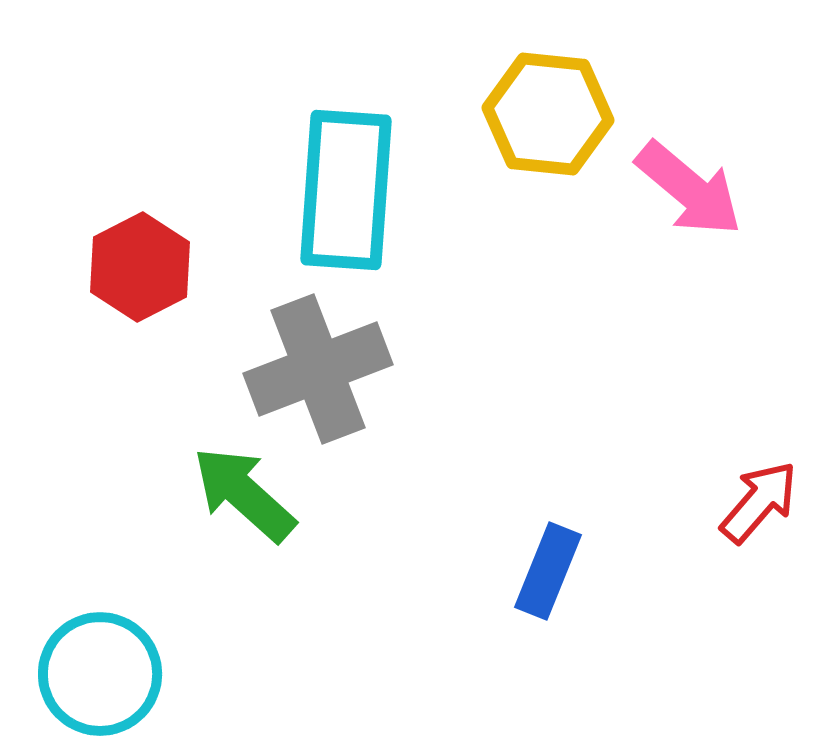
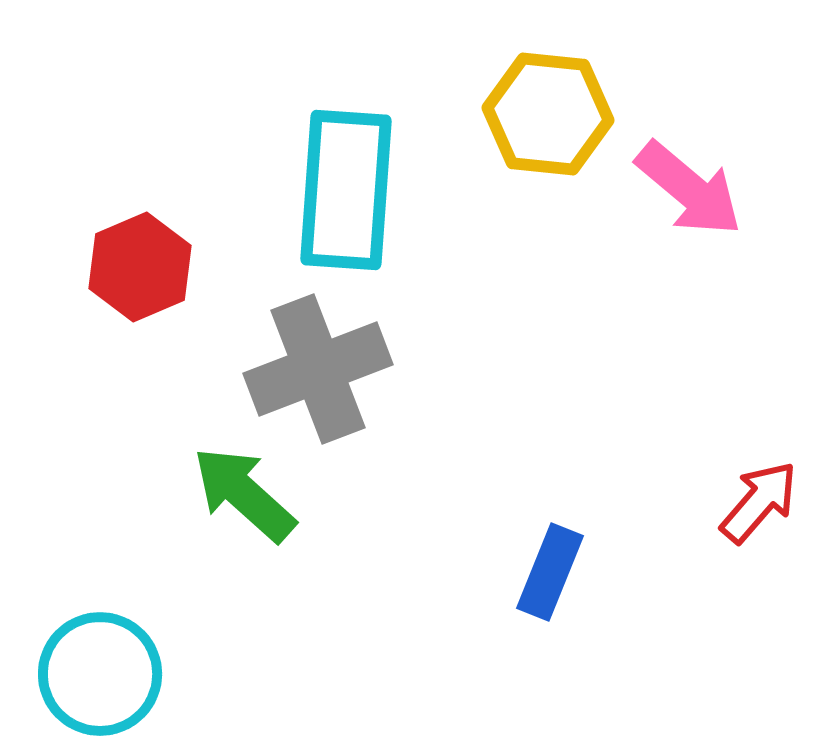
red hexagon: rotated 4 degrees clockwise
blue rectangle: moved 2 px right, 1 px down
